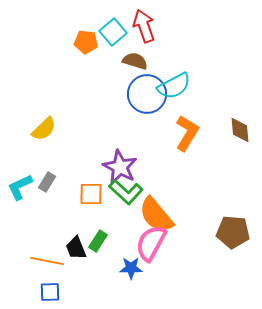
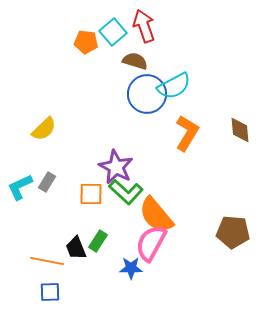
purple star: moved 4 px left
